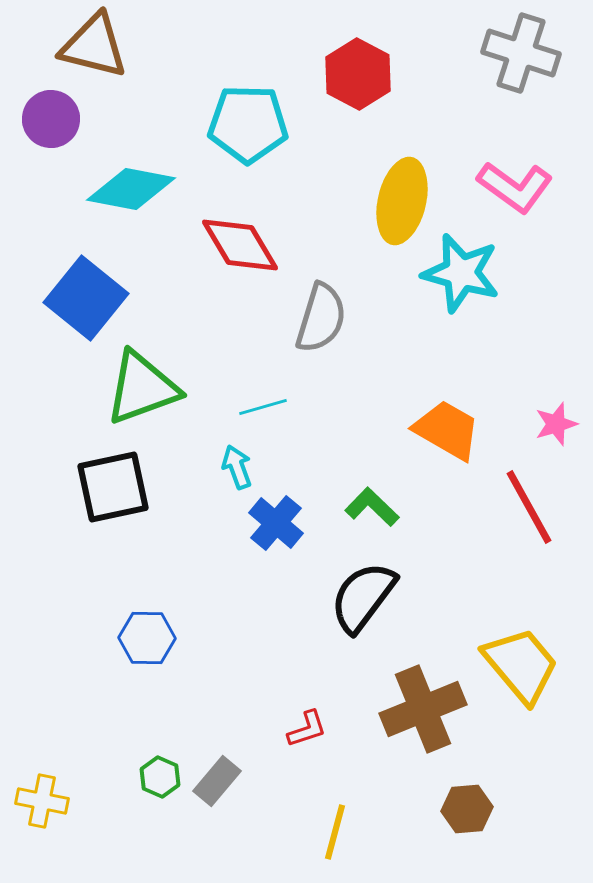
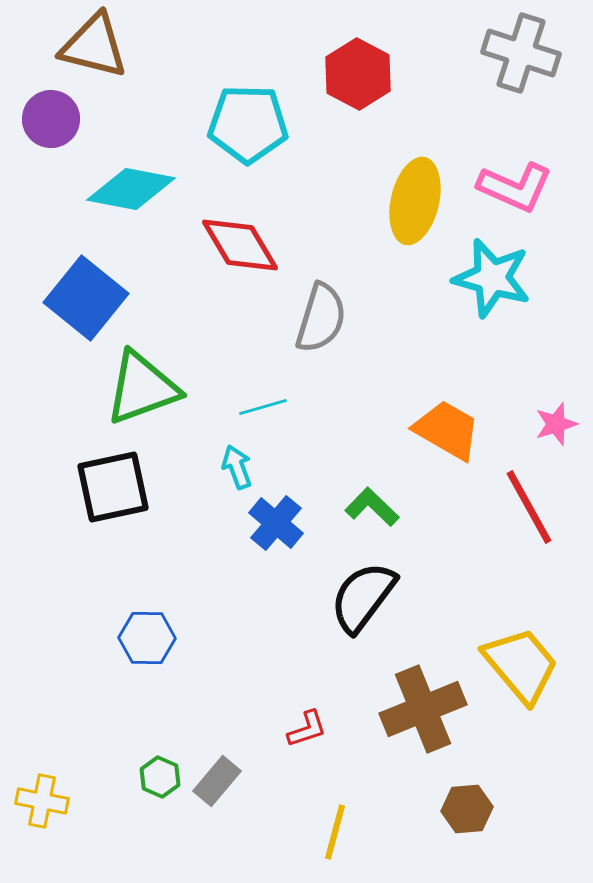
pink L-shape: rotated 12 degrees counterclockwise
yellow ellipse: moved 13 px right
cyan star: moved 31 px right, 5 px down
